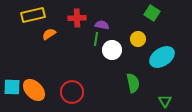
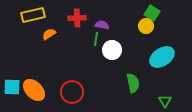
yellow circle: moved 8 px right, 13 px up
